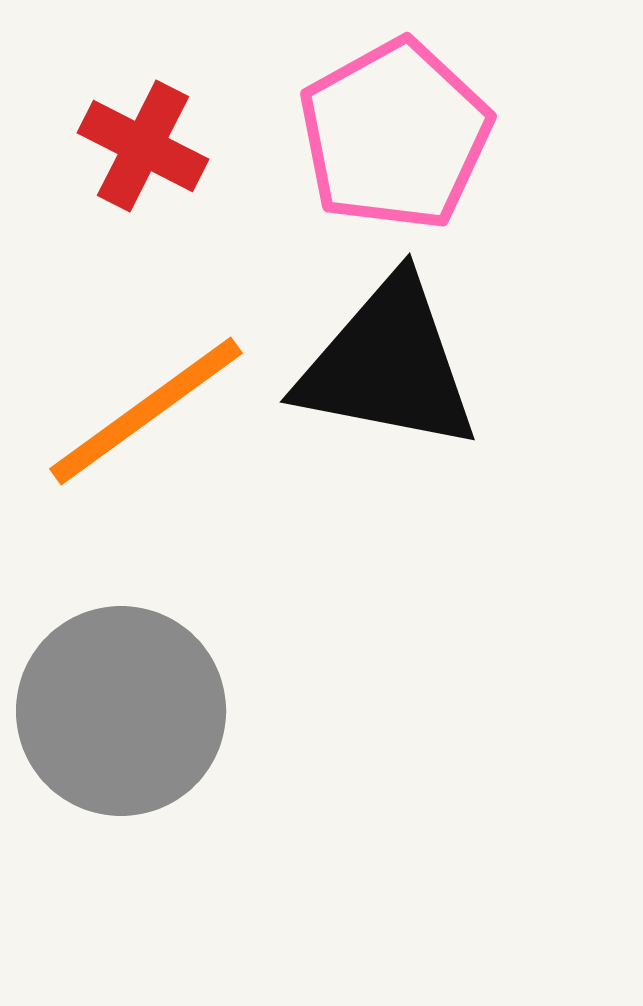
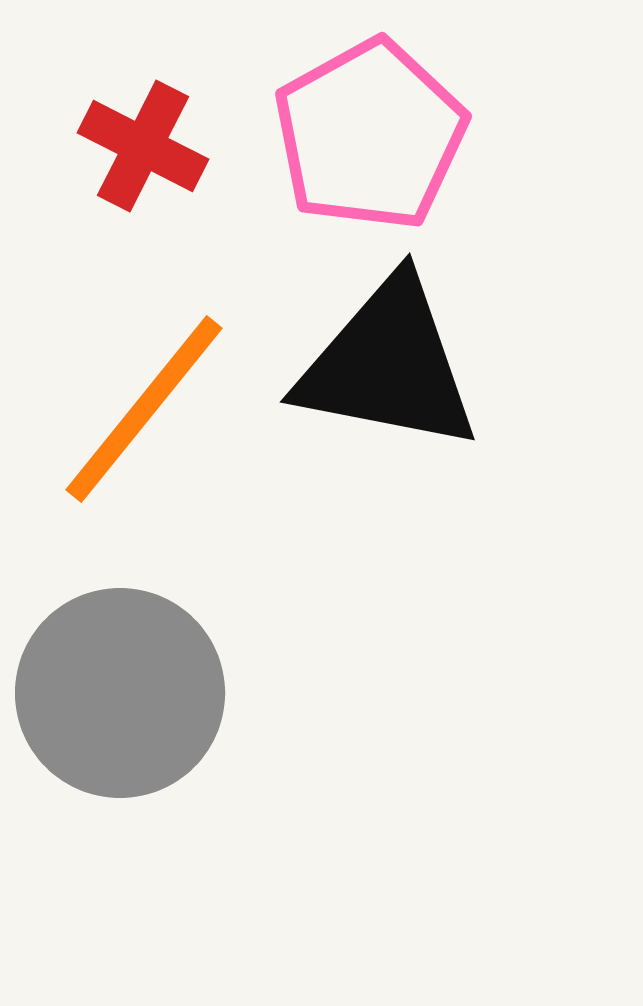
pink pentagon: moved 25 px left
orange line: moved 2 px left, 2 px up; rotated 15 degrees counterclockwise
gray circle: moved 1 px left, 18 px up
